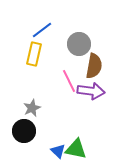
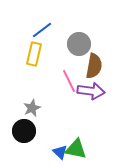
blue triangle: moved 2 px right, 1 px down
